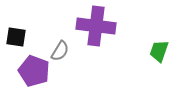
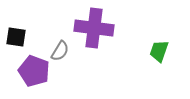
purple cross: moved 2 px left, 2 px down
